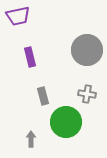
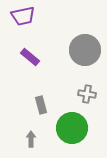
purple trapezoid: moved 5 px right
gray circle: moved 2 px left
purple rectangle: rotated 36 degrees counterclockwise
gray rectangle: moved 2 px left, 9 px down
green circle: moved 6 px right, 6 px down
